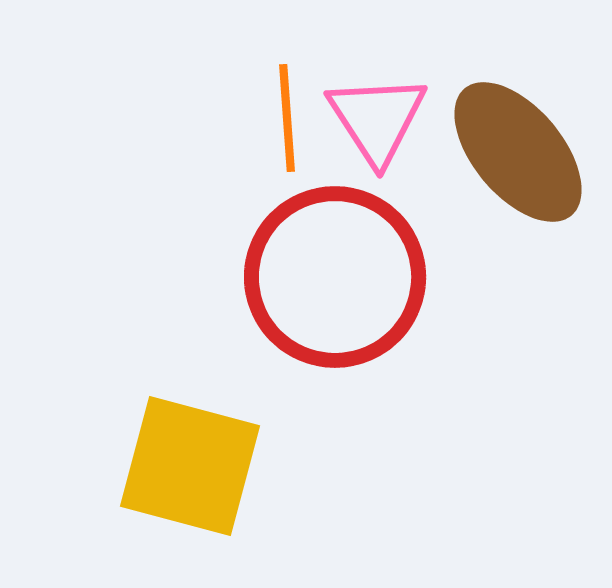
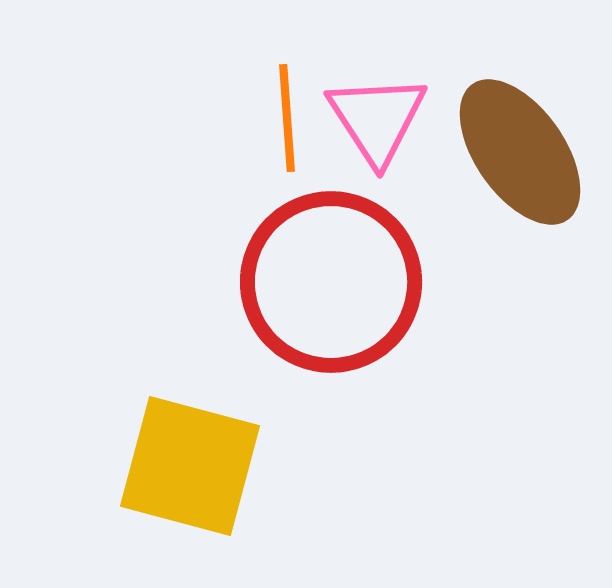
brown ellipse: moved 2 px right; rotated 5 degrees clockwise
red circle: moved 4 px left, 5 px down
